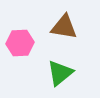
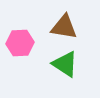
green triangle: moved 5 px right, 9 px up; rotated 48 degrees counterclockwise
